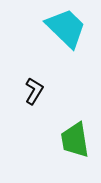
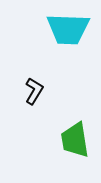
cyan trapezoid: moved 2 px right, 1 px down; rotated 138 degrees clockwise
